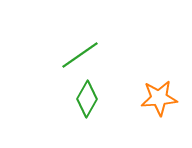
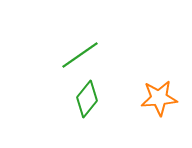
green diamond: rotated 9 degrees clockwise
